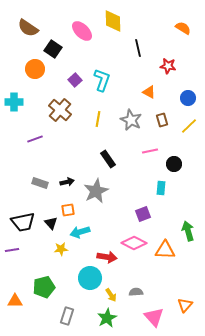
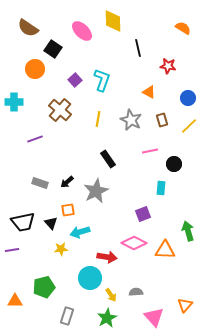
black arrow at (67, 182): rotated 152 degrees clockwise
